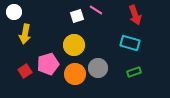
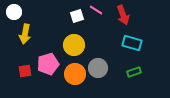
red arrow: moved 12 px left
cyan rectangle: moved 2 px right
red square: rotated 24 degrees clockwise
